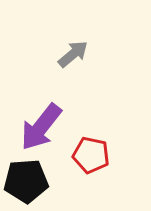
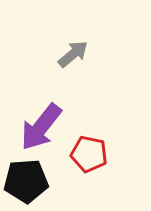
red pentagon: moved 2 px left, 1 px up
